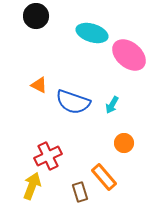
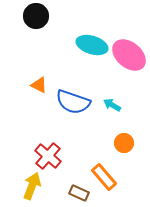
cyan ellipse: moved 12 px down
cyan arrow: rotated 90 degrees clockwise
red cross: rotated 24 degrees counterclockwise
brown rectangle: moved 1 px left, 1 px down; rotated 48 degrees counterclockwise
